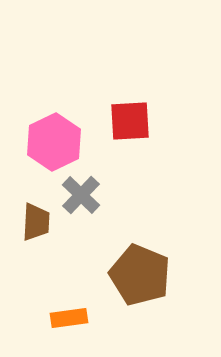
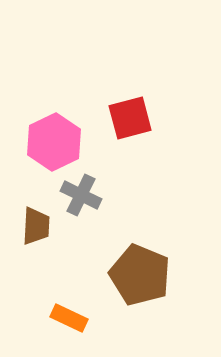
red square: moved 3 px up; rotated 12 degrees counterclockwise
gray cross: rotated 18 degrees counterclockwise
brown trapezoid: moved 4 px down
orange rectangle: rotated 33 degrees clockwise
